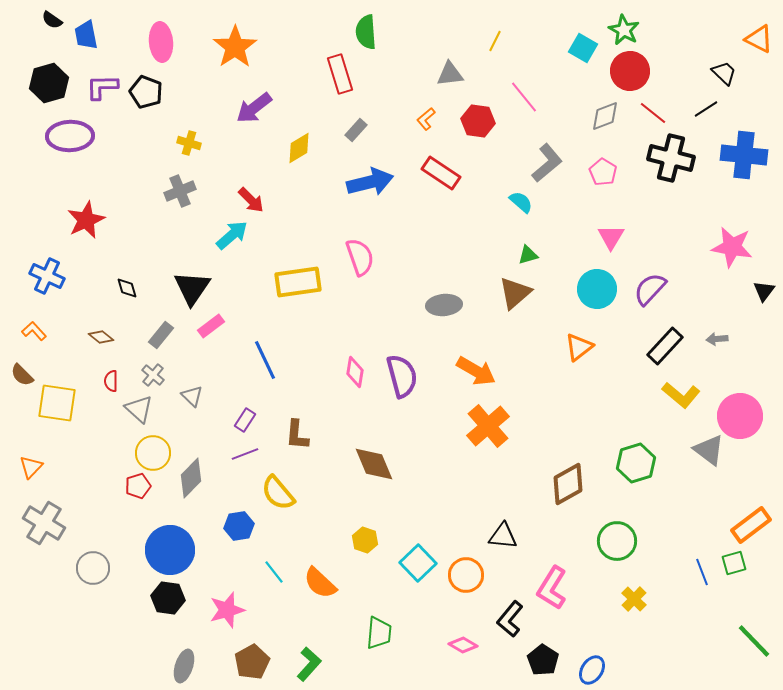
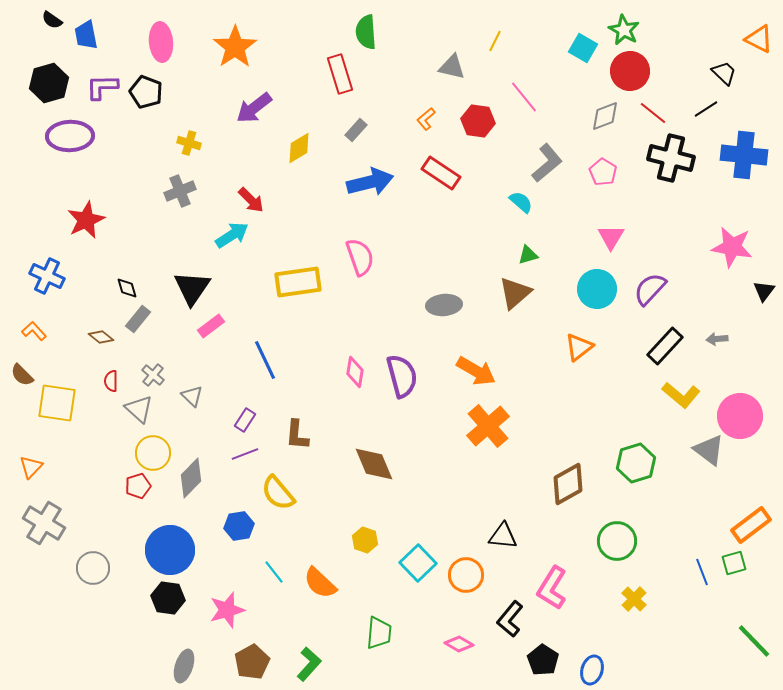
gray triangle at (450, 74): moved 2 px right, 7 px up; rotated 20 degrees clockwise
cyan arrow at (232, 235): rotated 8 degrees clockwise
gray rectangle at (161, 335): moved 23 px left, 16 px up
pink diamond at (463, 645): moved 4 px left, 1 px up
blue ellipse at (592, 670): rotated 16 degrees counterclockwise
